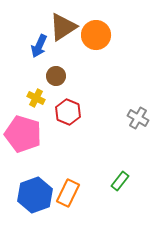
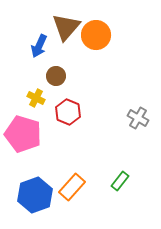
brown triangle: moved 3 px right; rotated 16 degrees counterclockwise
orange rectangle: moved 4 px right, 6 px up; rotated 16 degrees clockwise
